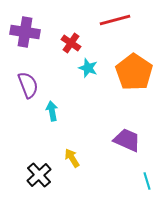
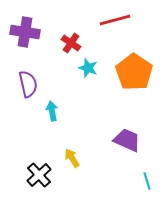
purple semicircle: moved 1 px up; rotated 8 degrees clockwise
